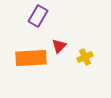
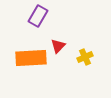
red triangle: moved 1 px left
